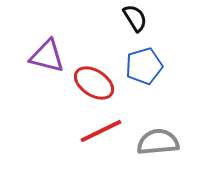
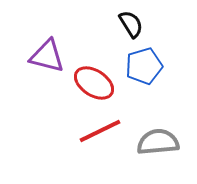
black semicircle: moved 4 px left, 6 px down
red line: moved 1 px left
